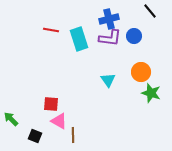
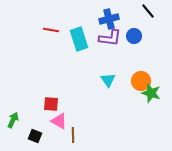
black line: moved 2 px left
orange circle: moved 9 px down
green arrow: moved 2 px right, 1 px down; rotated 70 degrees clockwise
